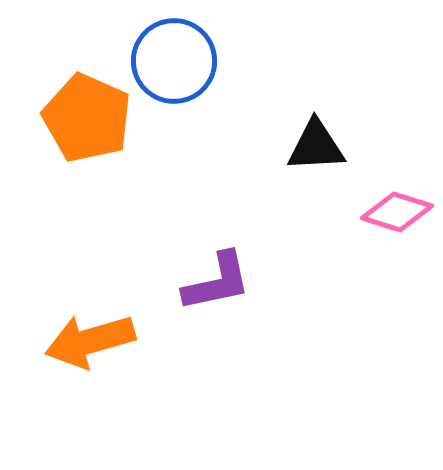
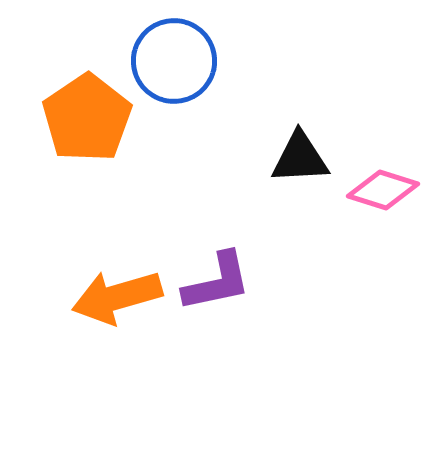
orange pentagon: rotated 14 degrees clockwise
black triangle: moved 16 px left, 12 px down
pink diamond: moved 14 px left, 22 px up
orange arrow: moved 27 px right, 44 px up
